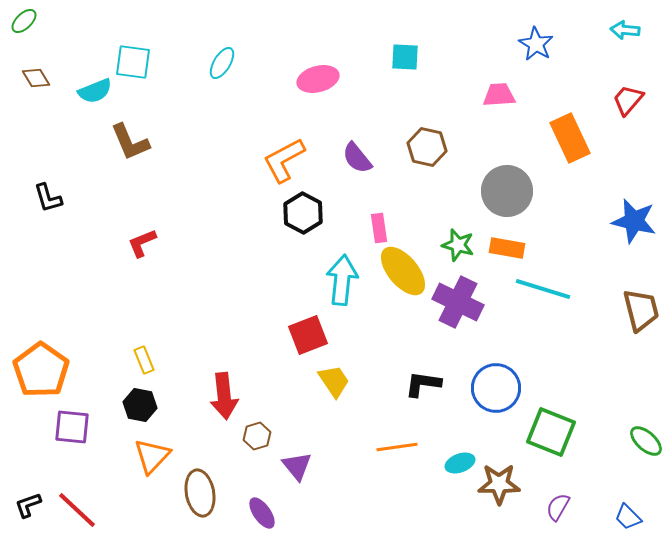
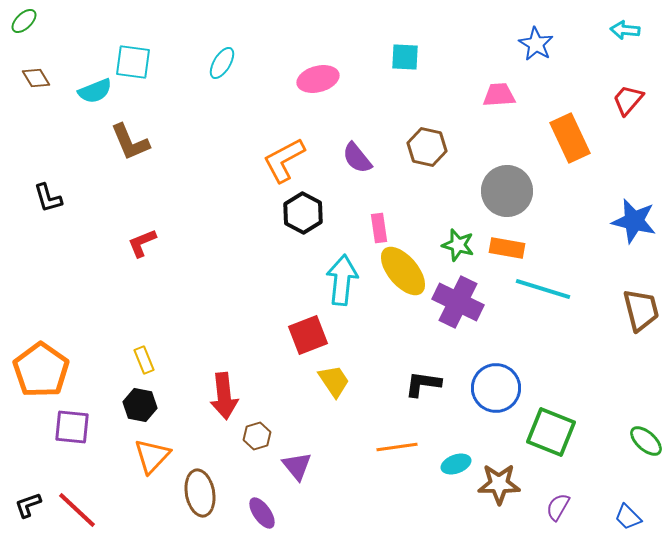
cyan ellipse at (460, 463): moved 4 px left, 1 px down
